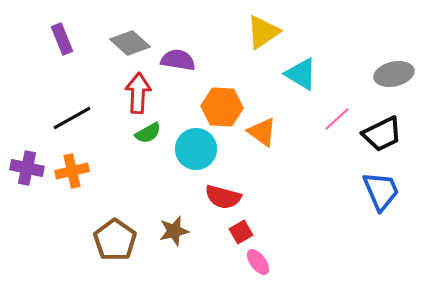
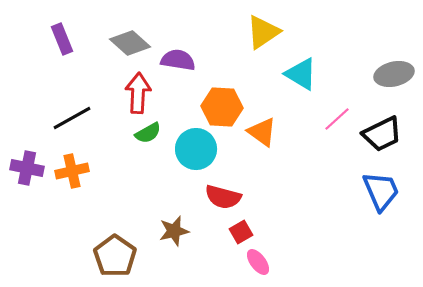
brown pentagon: moved 16 px down
